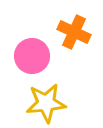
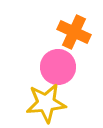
pink circle: moved 26 px right, 11 px down
